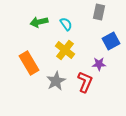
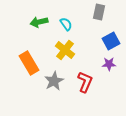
purple star: moved 10 px right
gray star: moved 2 px left
